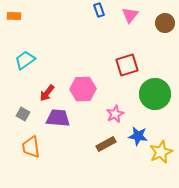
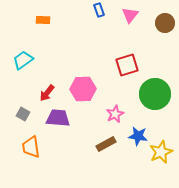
orange rectangle: moved 29 px right, 4 px down
cyan trapezoid: moved 2 px left
